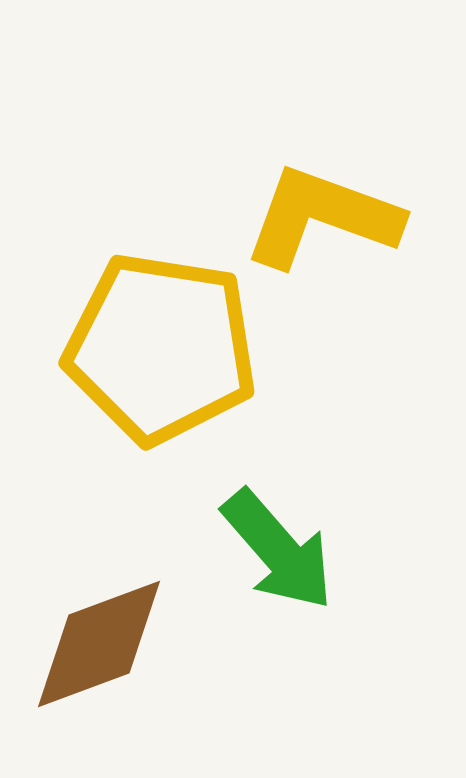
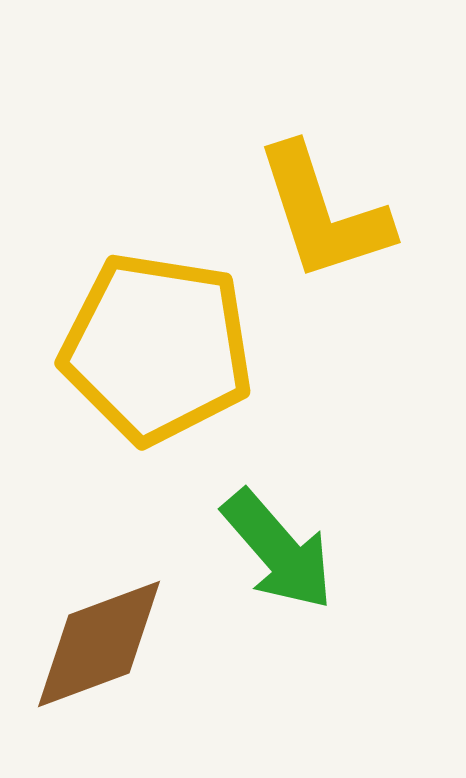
yellow L-shape: moved 1 px right, 4 px up; rotated 128 degrees counterclockwise
yellow pentagon: moved 4 px left
